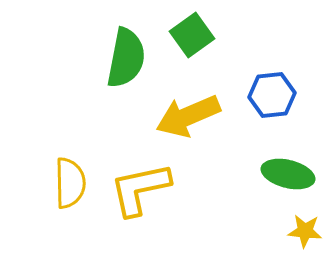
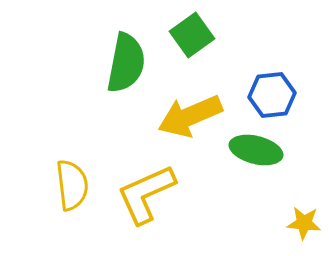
green semicircle: moved 5 px down
yellow arrow: moved 2 px right
green ellipse: moved 32 px left, 24 px up
yellow semicircle: moved 2 px right, 2 px down; rotated 6 degrees counterclockwise
yellow L-shape: moved 6 px right, 5 px down; rotated 12 degrees counterclockwise
yellow star: moved 1 px left, 8 px up
